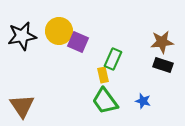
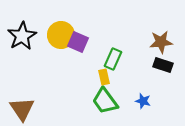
yellow circle: moved 2 px right, 4 px down
black star: rotated 20 degrees counterclockwise
brown star: moved 1 px left
yellow rectangle: moved 1 px right, 2 px down
brown triangle: moved 3 px down
